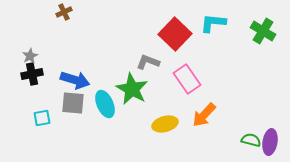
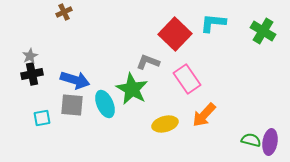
gray square: moved 1 px left, 2 px down
